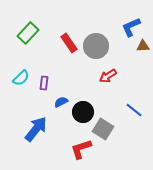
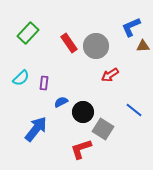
red arrow: moved 2 px right, 1 px up
